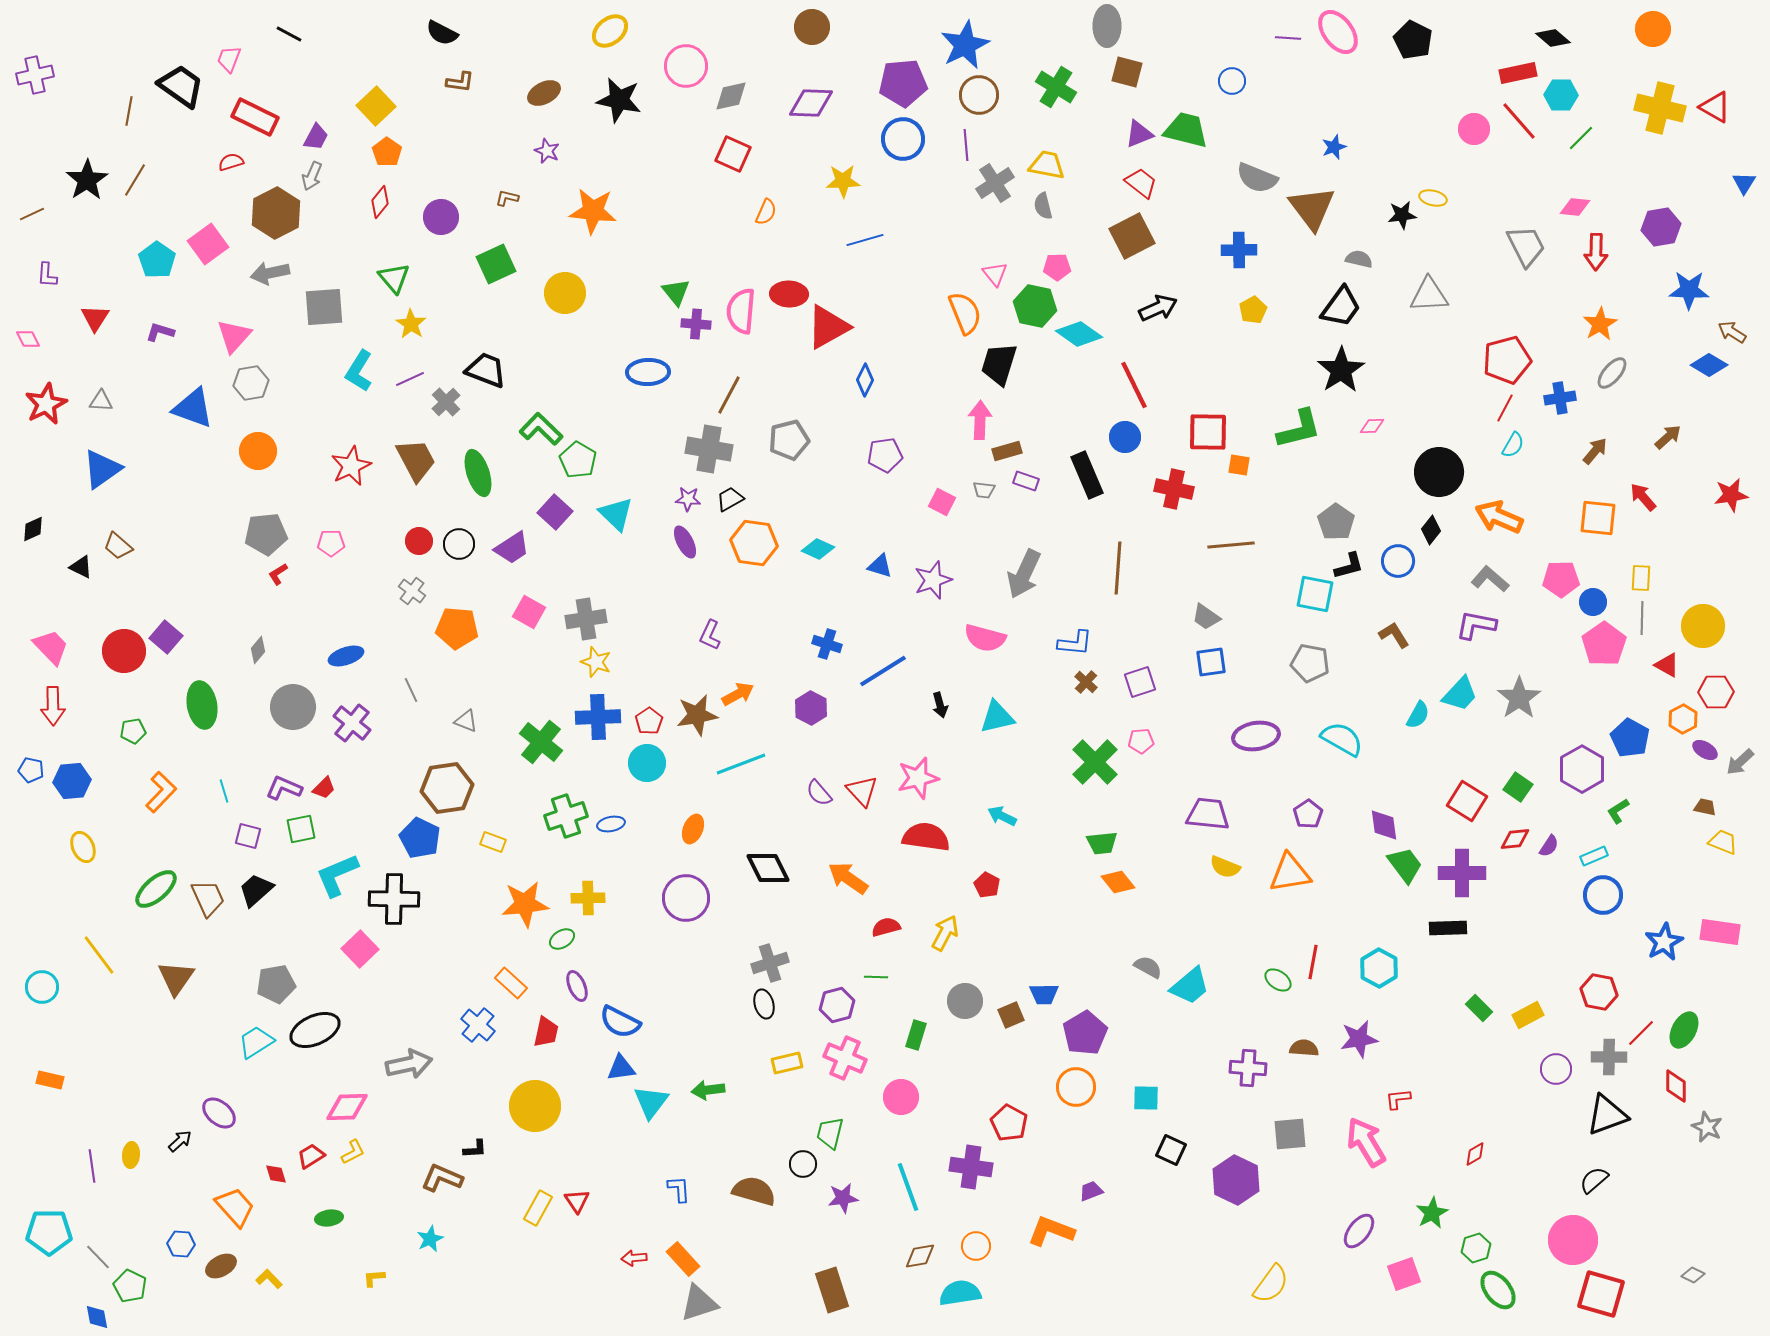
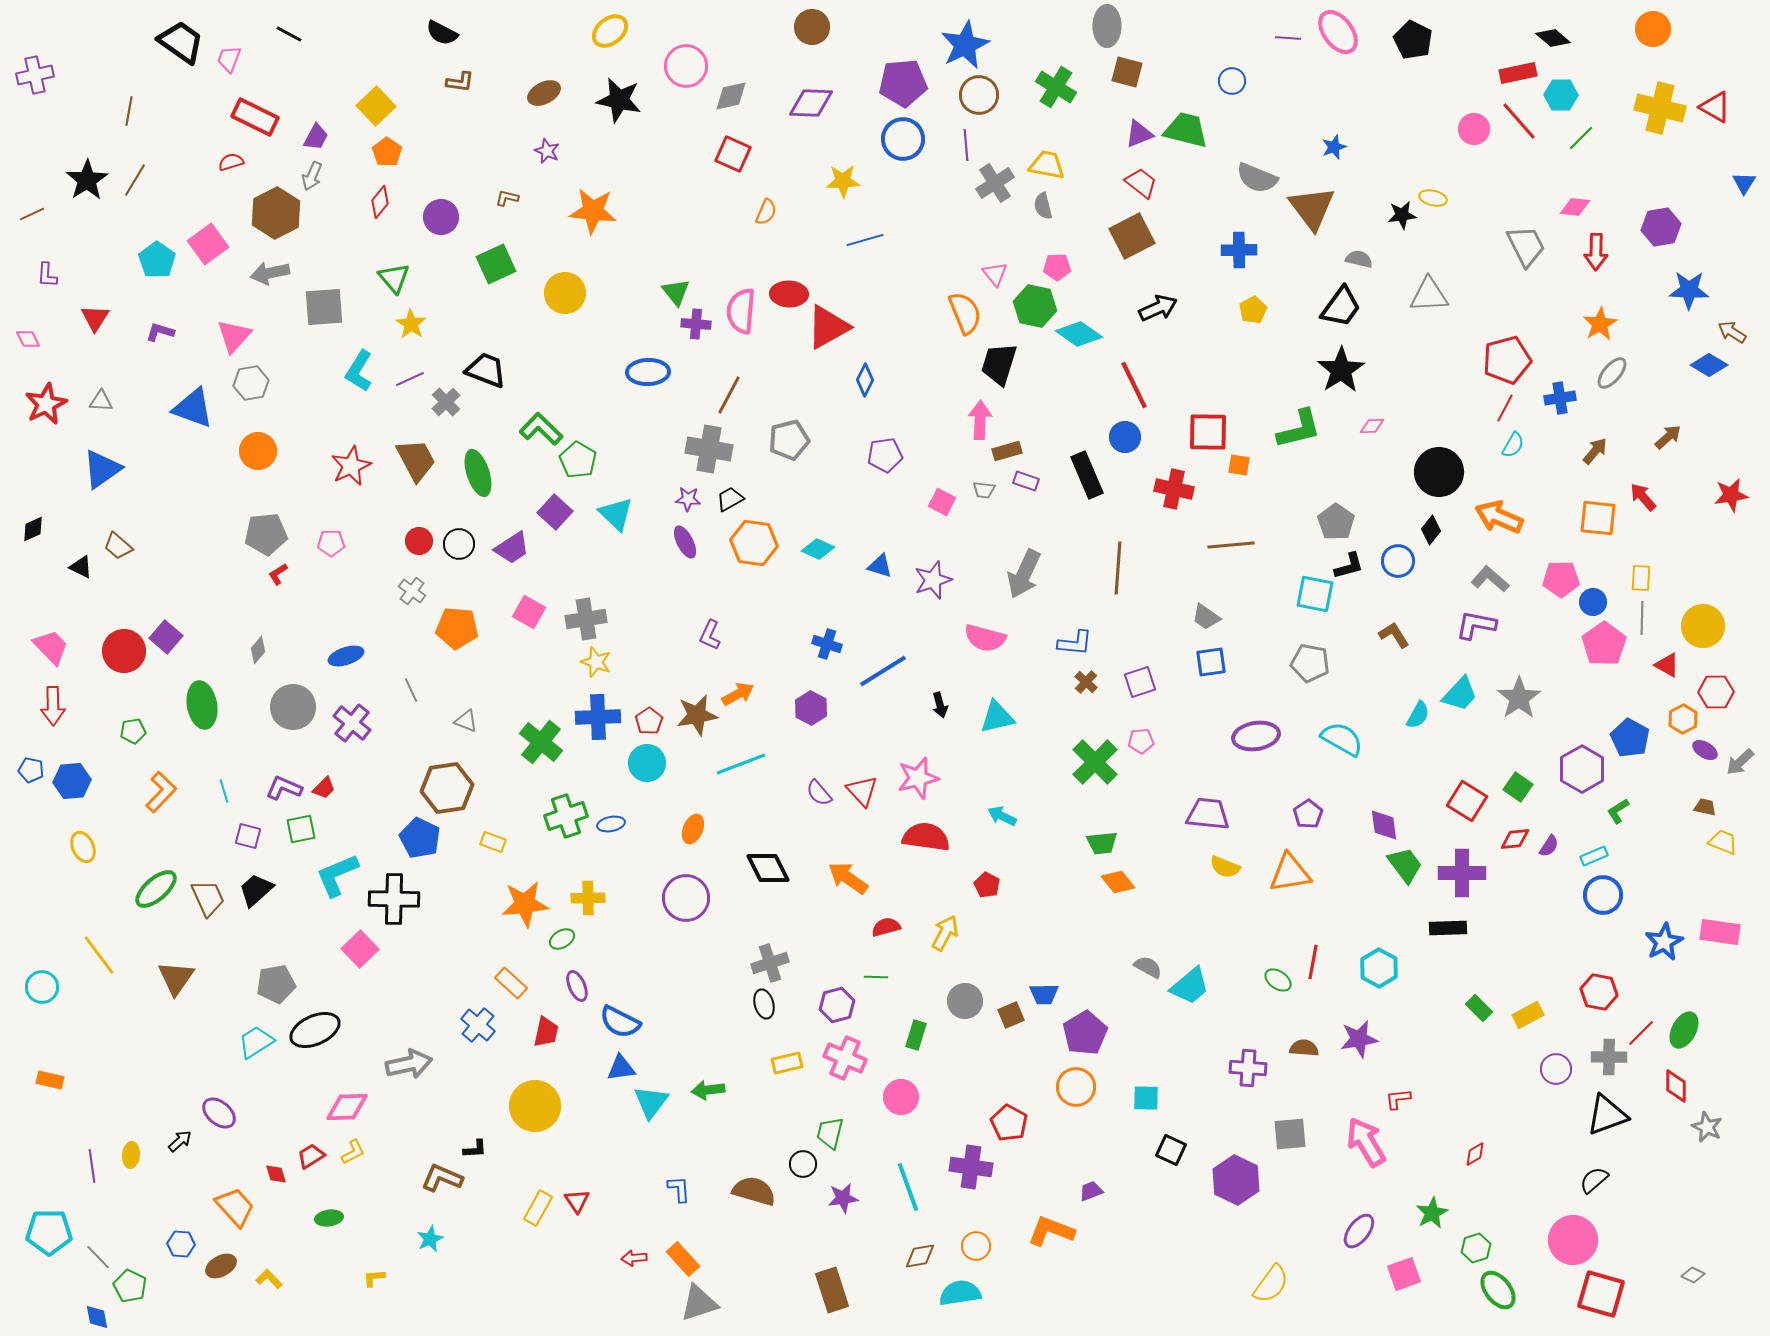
black trapezoid at (181, 86): moved 44 px up
